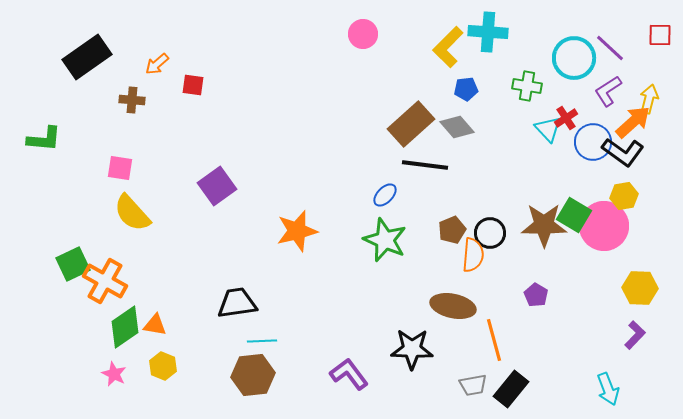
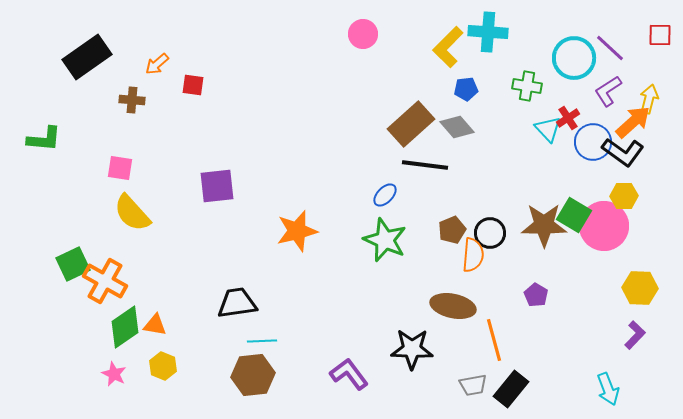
red cross at (566, 118): moved 2 px right
purple square at (217, 186): rotated 30 degrees clockwise
yellow hexagon at (624, 196): rotated 8 degrees clockwise
